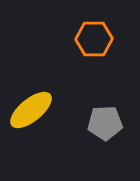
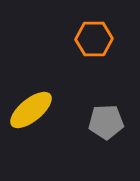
gray pentagon: moved 1 px right, 1 px up
